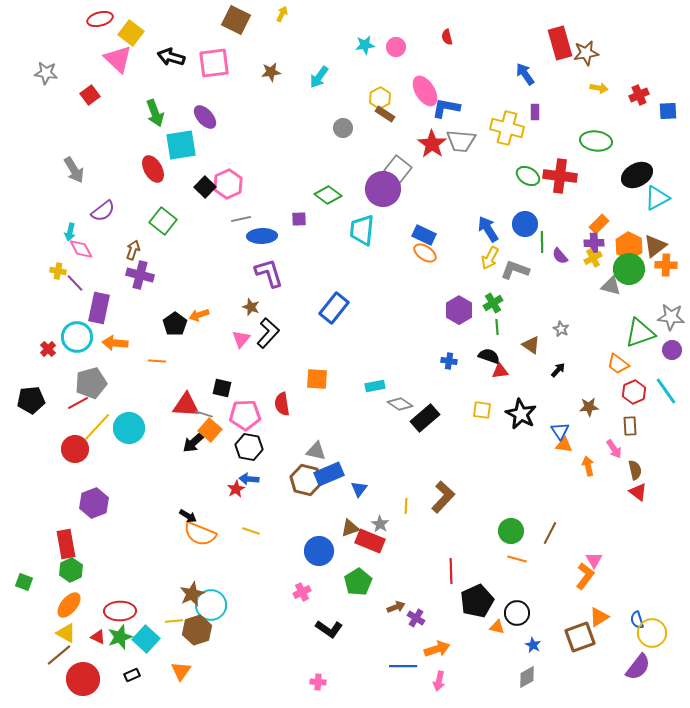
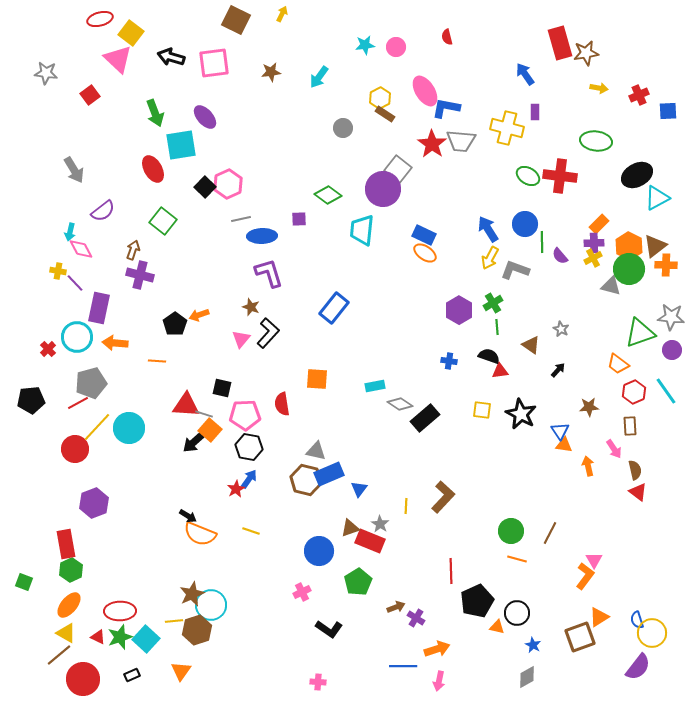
blue arrow at (249, 479): rotated 120 degrees clockwise
